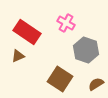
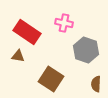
pink cross: moved 2 px left; rotated 18 degrees counterclockwise
brown triangle: rotated 32 degrees clockwise
brown square: moved 9 px left
brown semicircle: rotated 56 degrees counterclockwise
